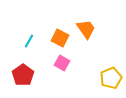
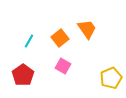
orange trapezoid: moved 1 px right
orange square: rotated 24 degrees clockwise
pink square: moved 1 px right, 3 px down
